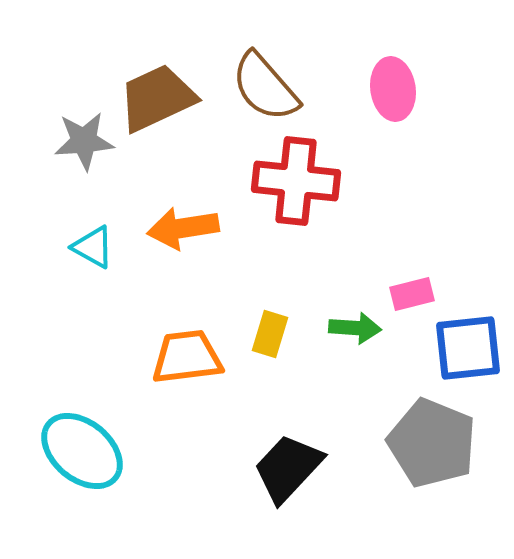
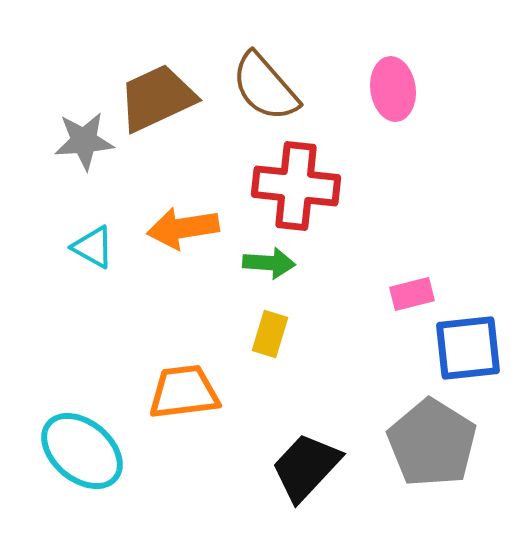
red cross: moved 5 px down
green arrow: moved 86 px left, 65 px up
orange trapezoid: moved 3 px left, 35 px down
gray pentagon: rotated 10 degrees clockwise
black trapezoid: moved 18 px right, 1 px up
